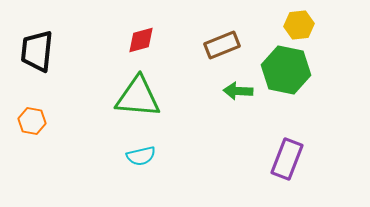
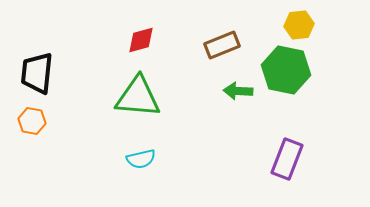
black trapezoid: moved 22 px down
cyan semicircle: moved 3 px down
